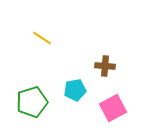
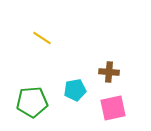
brown cross: moved 4 px right, 6 px down
green pentagon: rotated 12 degrees clockwise
pink square: rotated 16 degrees clockwise
